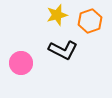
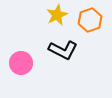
yellow star: rotated 10 degrees counterclockwise
orange hexagon: moved 1 px up
